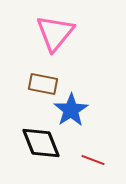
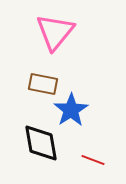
pink triangle: moved 1 px up
black diamond: rotated 12 degrees clockwise
